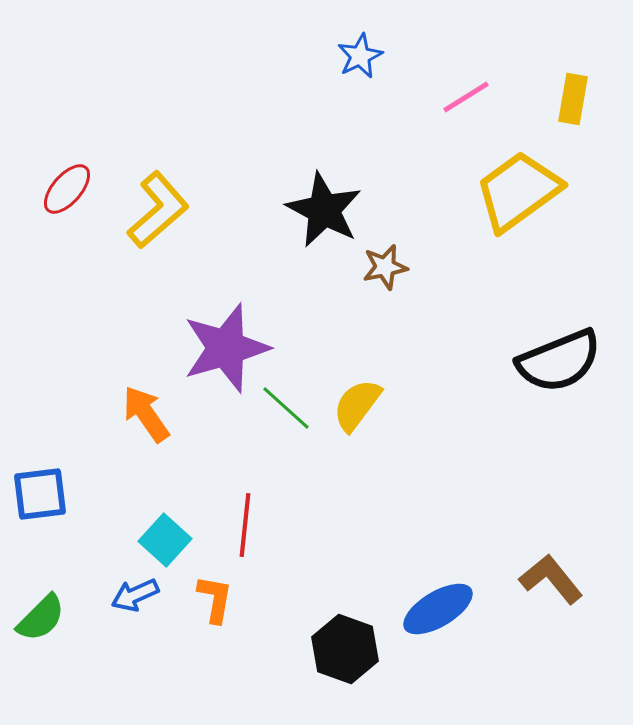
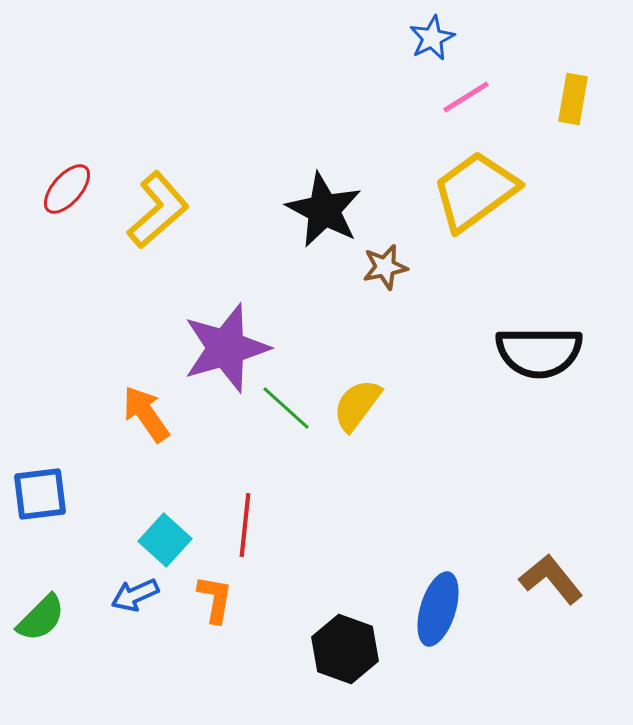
blue star: moved 72 px right, 18 px up
yellow trapezoid: moved 43 px left
black semicircle: moved 20 px left, 9 px up; rotated 22 degrees clockwise
blue ellipse: rotated 42 degrees counterclockwise
